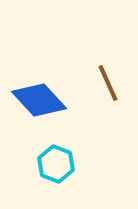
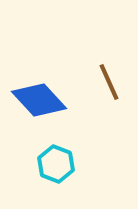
brown line: moved 1 px right, 1 px up
